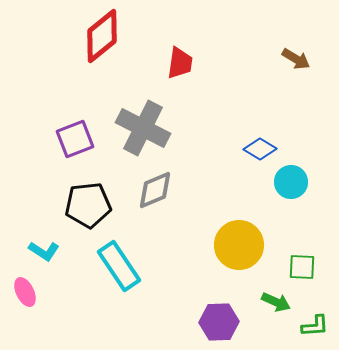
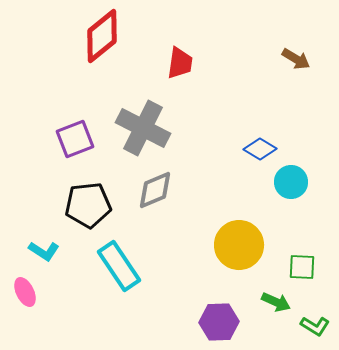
green L-shape: rotated 36 degrees clockwise
